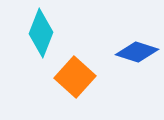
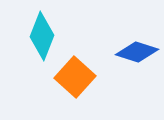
cyan diamond: moved 1 px right, 3 px down
